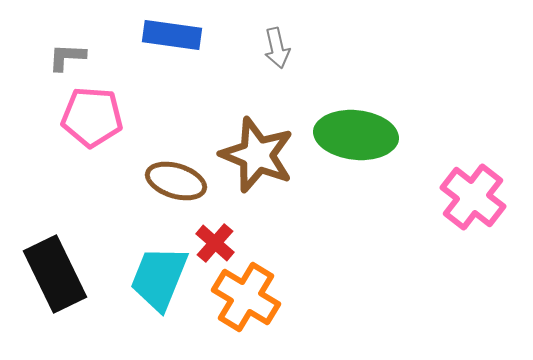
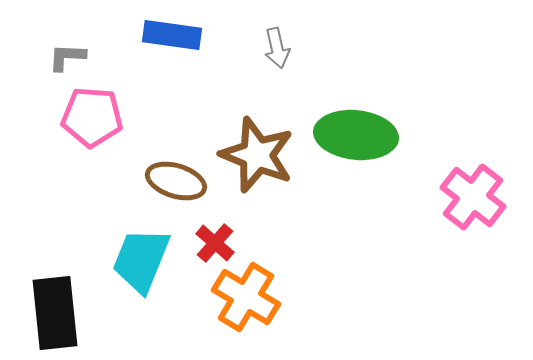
black rectangle: moved 39 px down; rotated 20 degrees clockwise
cyan trapezoid: moved 18 px left, 18 px up
